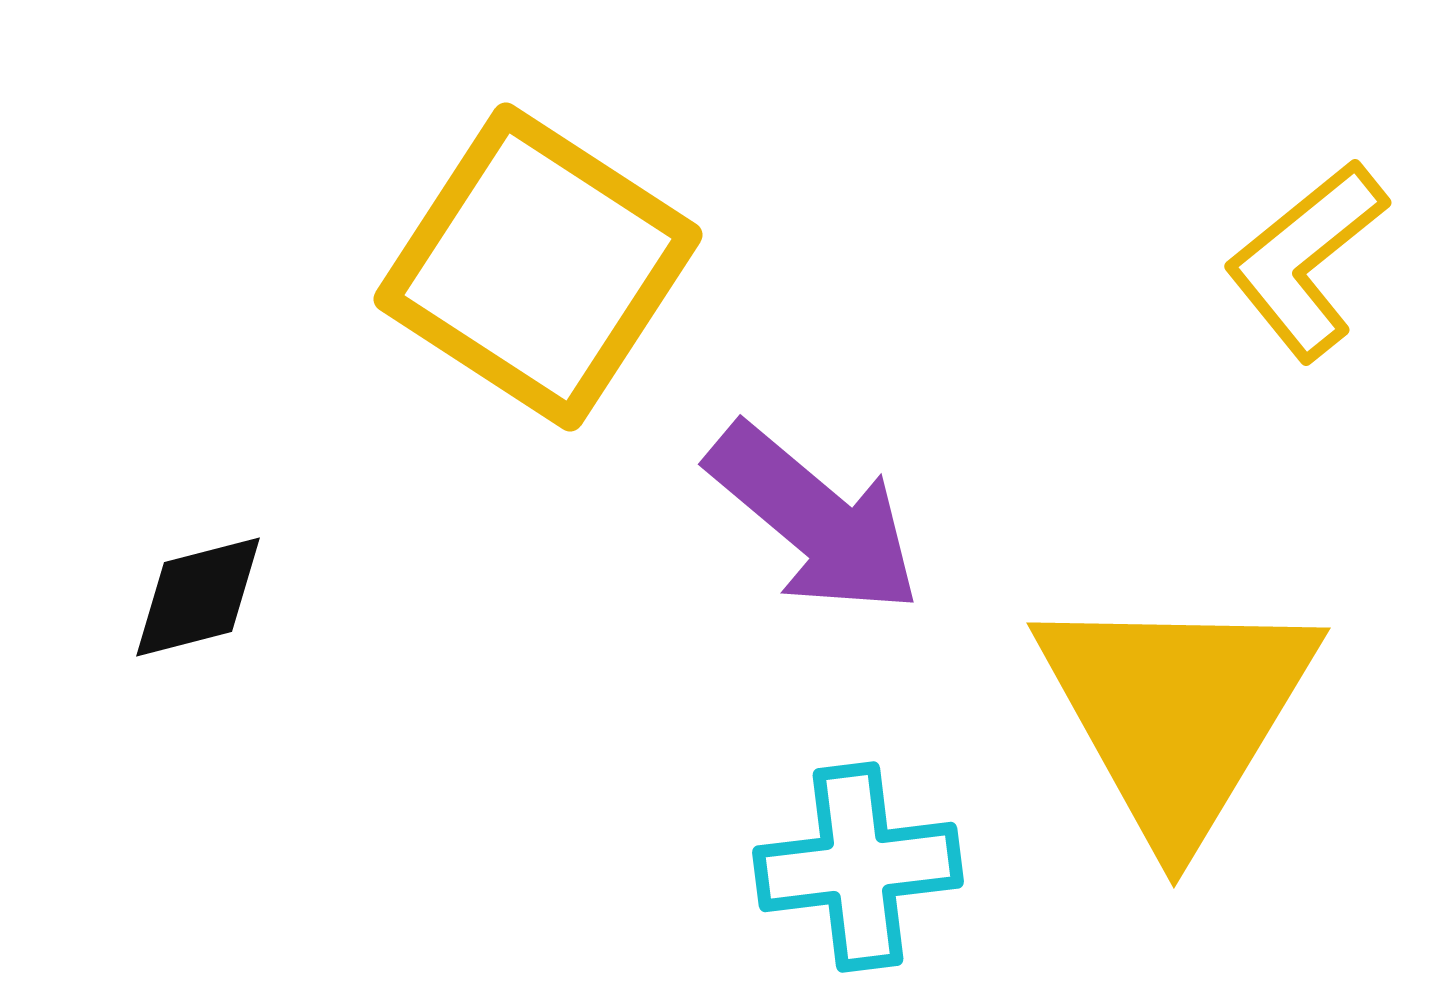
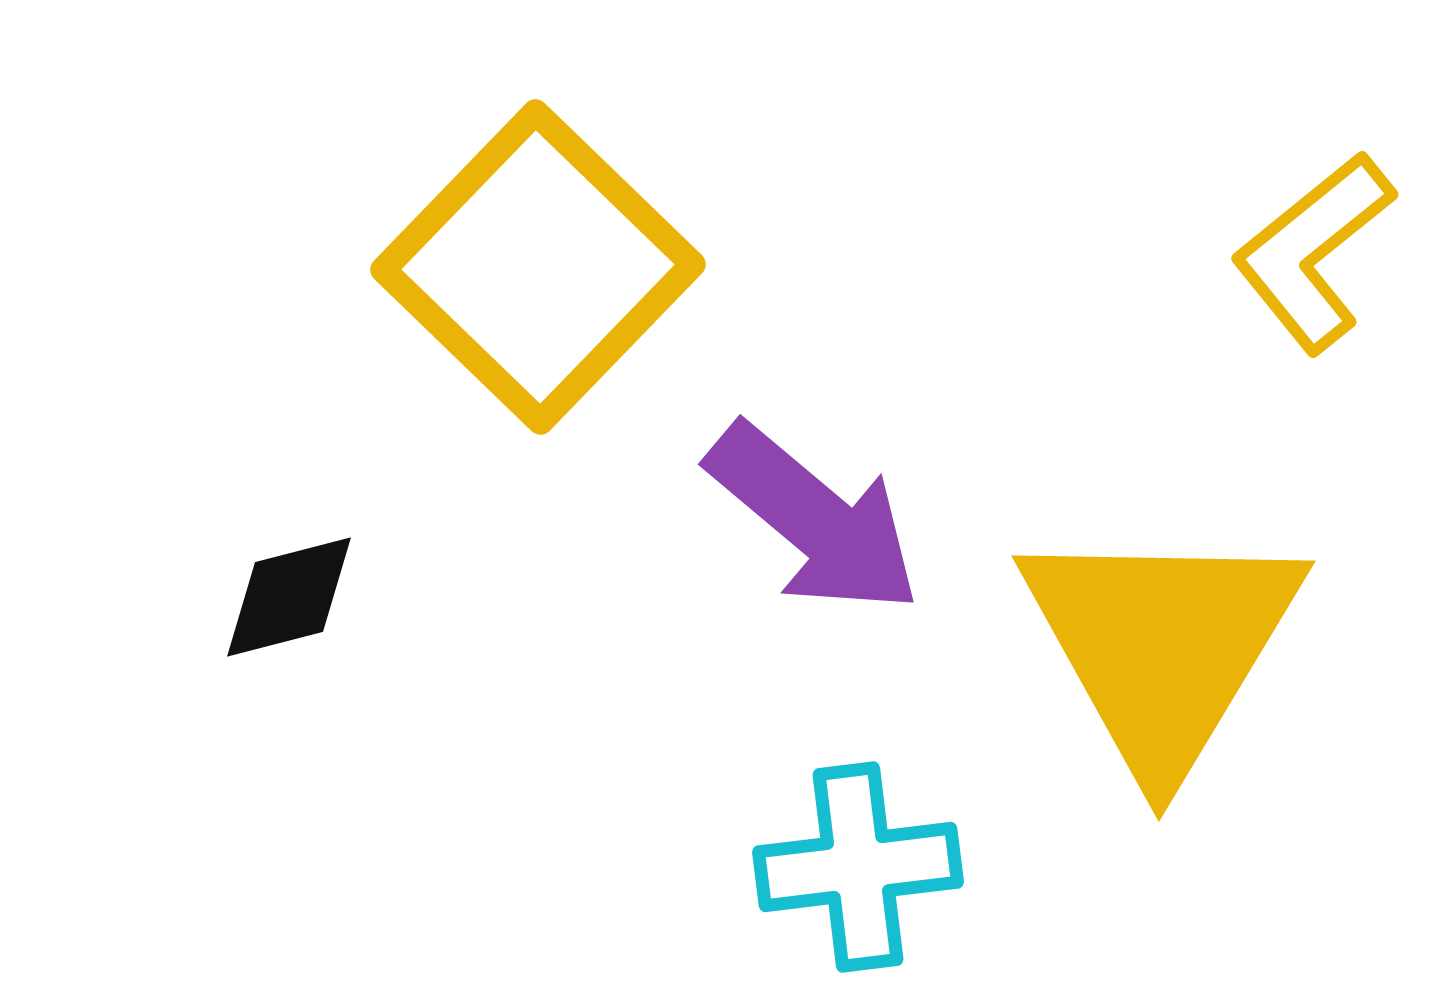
yellow L-shape: moved 7 px right, 8 px up
yellow square: rotated 11 degrees clockwise
black diamond: moved 91 px right
yellow triangle: moved 15 px left, 67 px up
